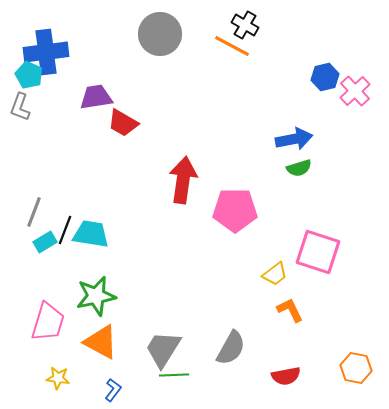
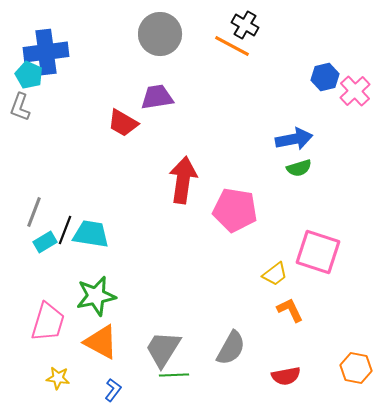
purple trapezoid: moved 61 px right
pink pentagon: rotated 9 degrees clockwise
